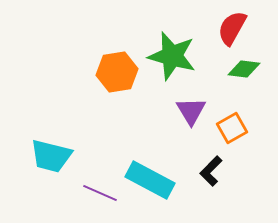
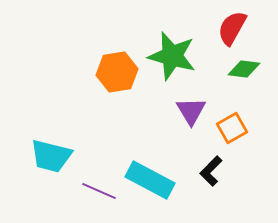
purple line: moved 1 px left, 2 px up
